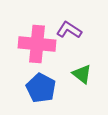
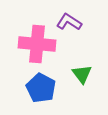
purple L-shape: moved 8 px up
green triangle: rotated 15 degrees clockwise
